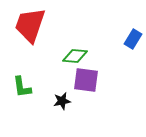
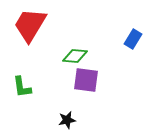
red trapezoid: rotated 12 degrees clockwise
black star: moved 5 px right, 19 px down
